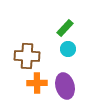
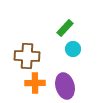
cyan circle: moved 5 px right
orange cross: moved 2 px left
